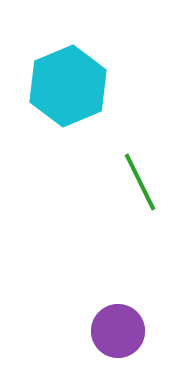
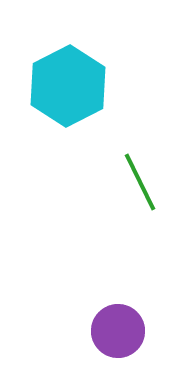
cyan hexagon: rotated 4 degrees counterclockwise
